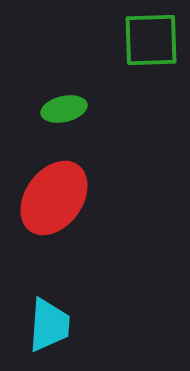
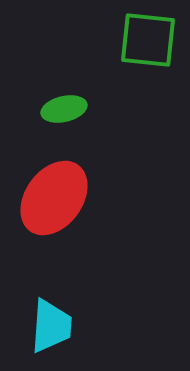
green square: moved 3 px left; rotated 8 degrees clockwise
cyan trapezoid: moved 2 px right, 1 px down
